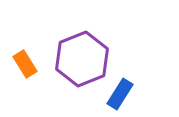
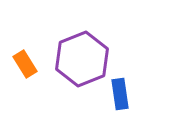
blue rectangle: rotated 40 degrees counterclockwise
